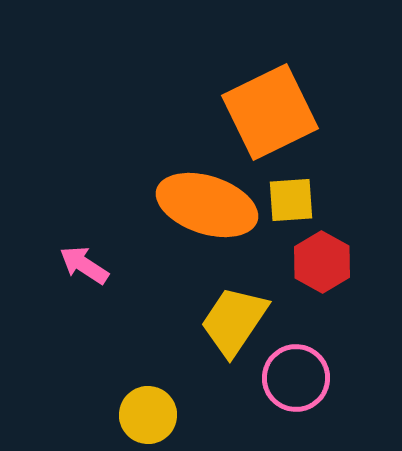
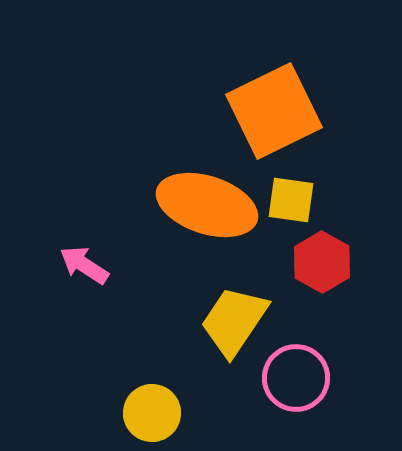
orange square: moved 4 px right, 1 px up
yellow square: rotated 12 degrees clockwise
yellow circle: moved 4 px right, 2 px up
